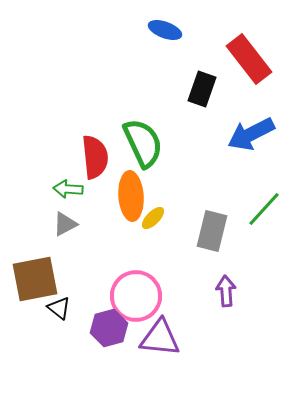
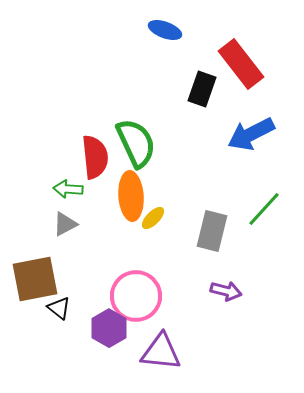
red rectangle: moved 8 px left, 5 px down
green semicircle: moved 7 px left
purple arrow: rotated 108 degrees clockwise
purple hexagon: rotated 15 degrees counterclockwise
purple triangle: moved 1 px right, 14 px down
